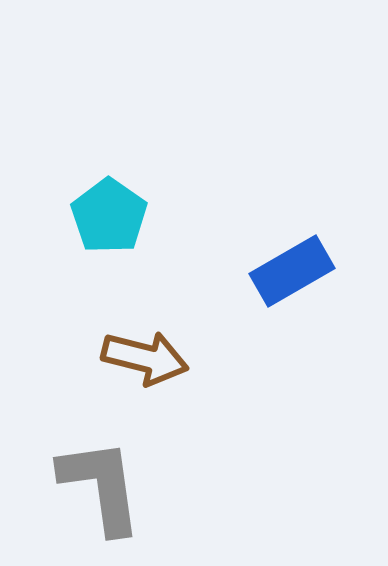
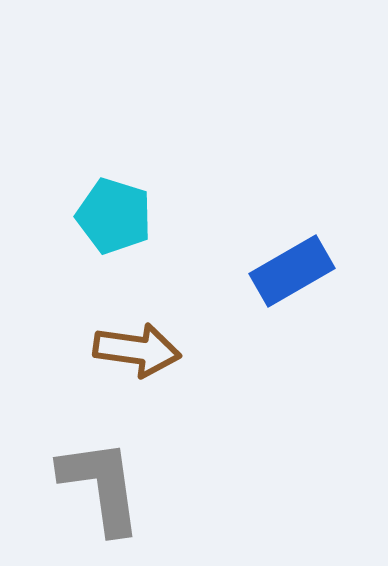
cyan pentagon: moved 5 px right; rotated 18 degrees counterclockwise
brown arrow: moved 8 px left, 8 px up; rotated 6 degrees counterclockwise
